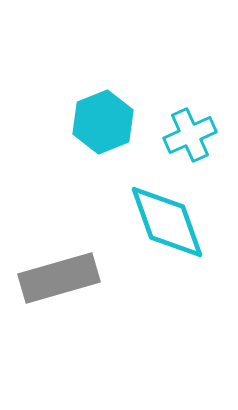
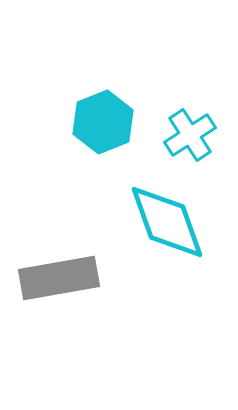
cyan cross: rotated 9 degrees counterclockwise
gray rectangle: rotated 6 degrees clockwise
